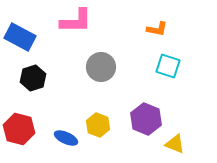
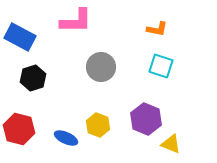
cyan square: moved 7 px left
yellow triangle: moved 4 px left
